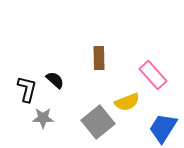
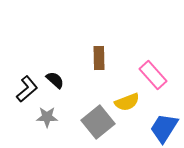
black L-shape: rotated 36 degrees clockwise
gray star: moved 4 px right, 1 px up
blue trapezoid: moved 1 px right
